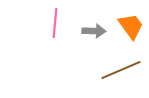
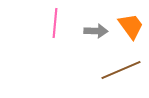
gray arrow: moved 2 px right
